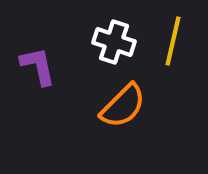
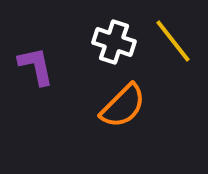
yellow line: rotated 51 degrees counterclockwise
purple L-shape: moved 2 px left
